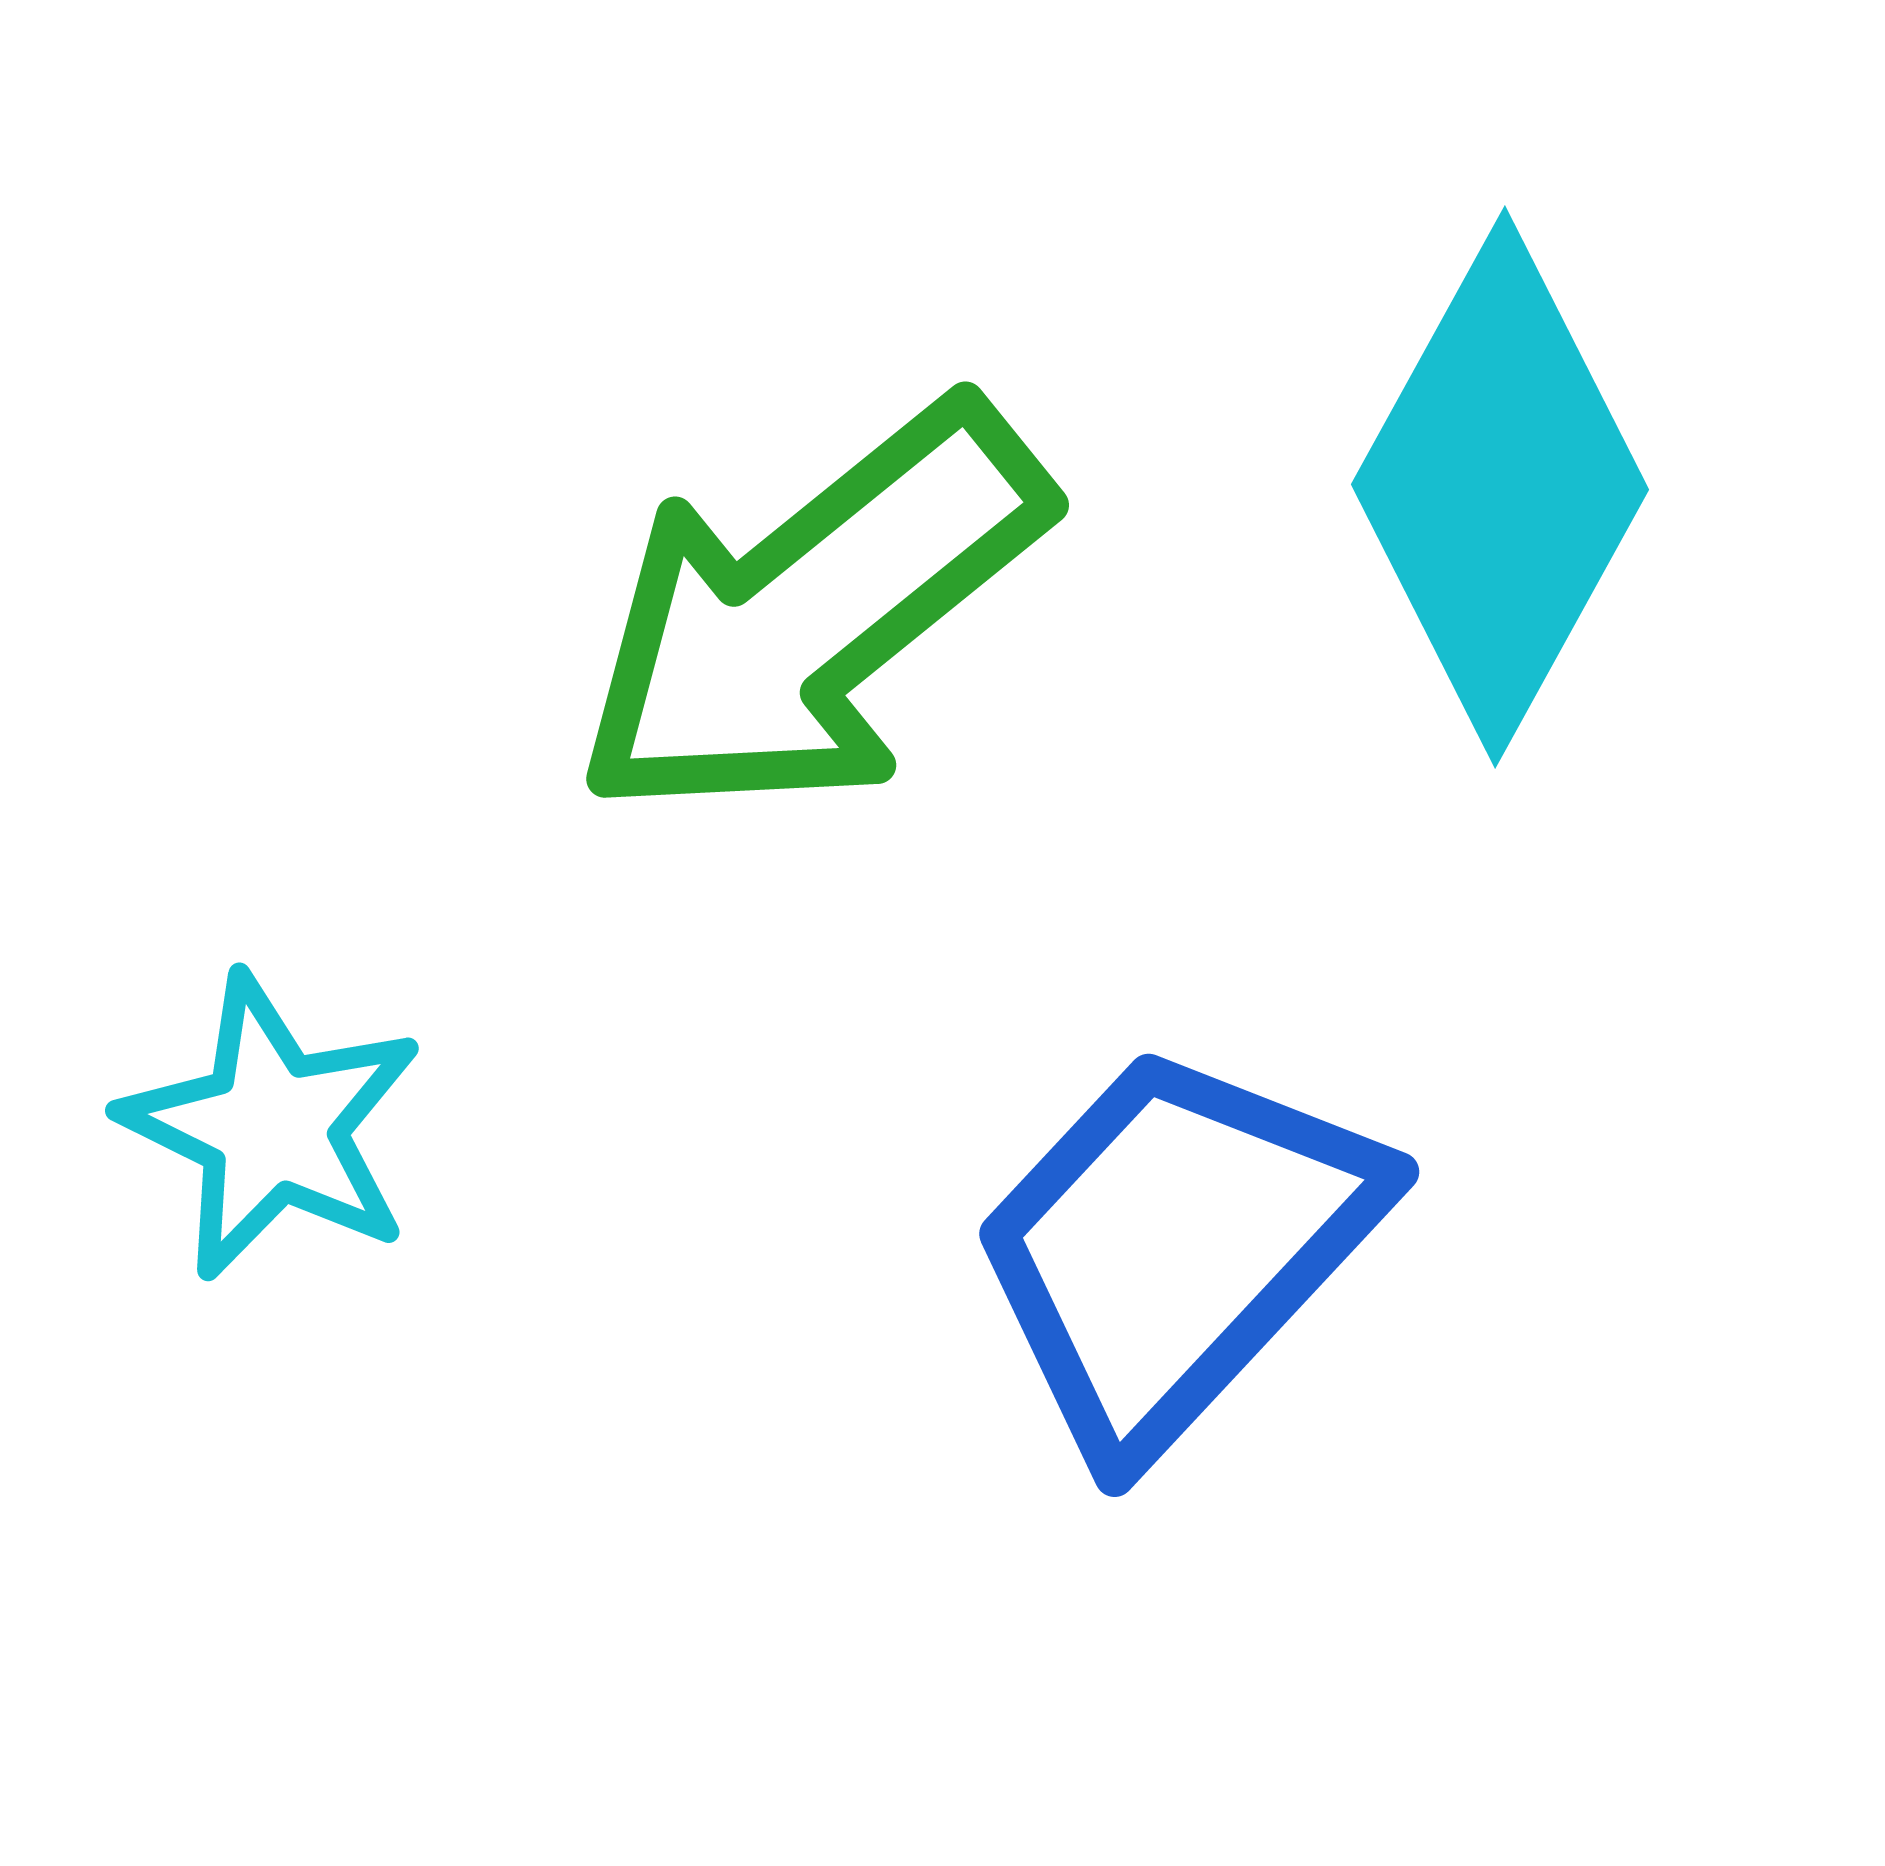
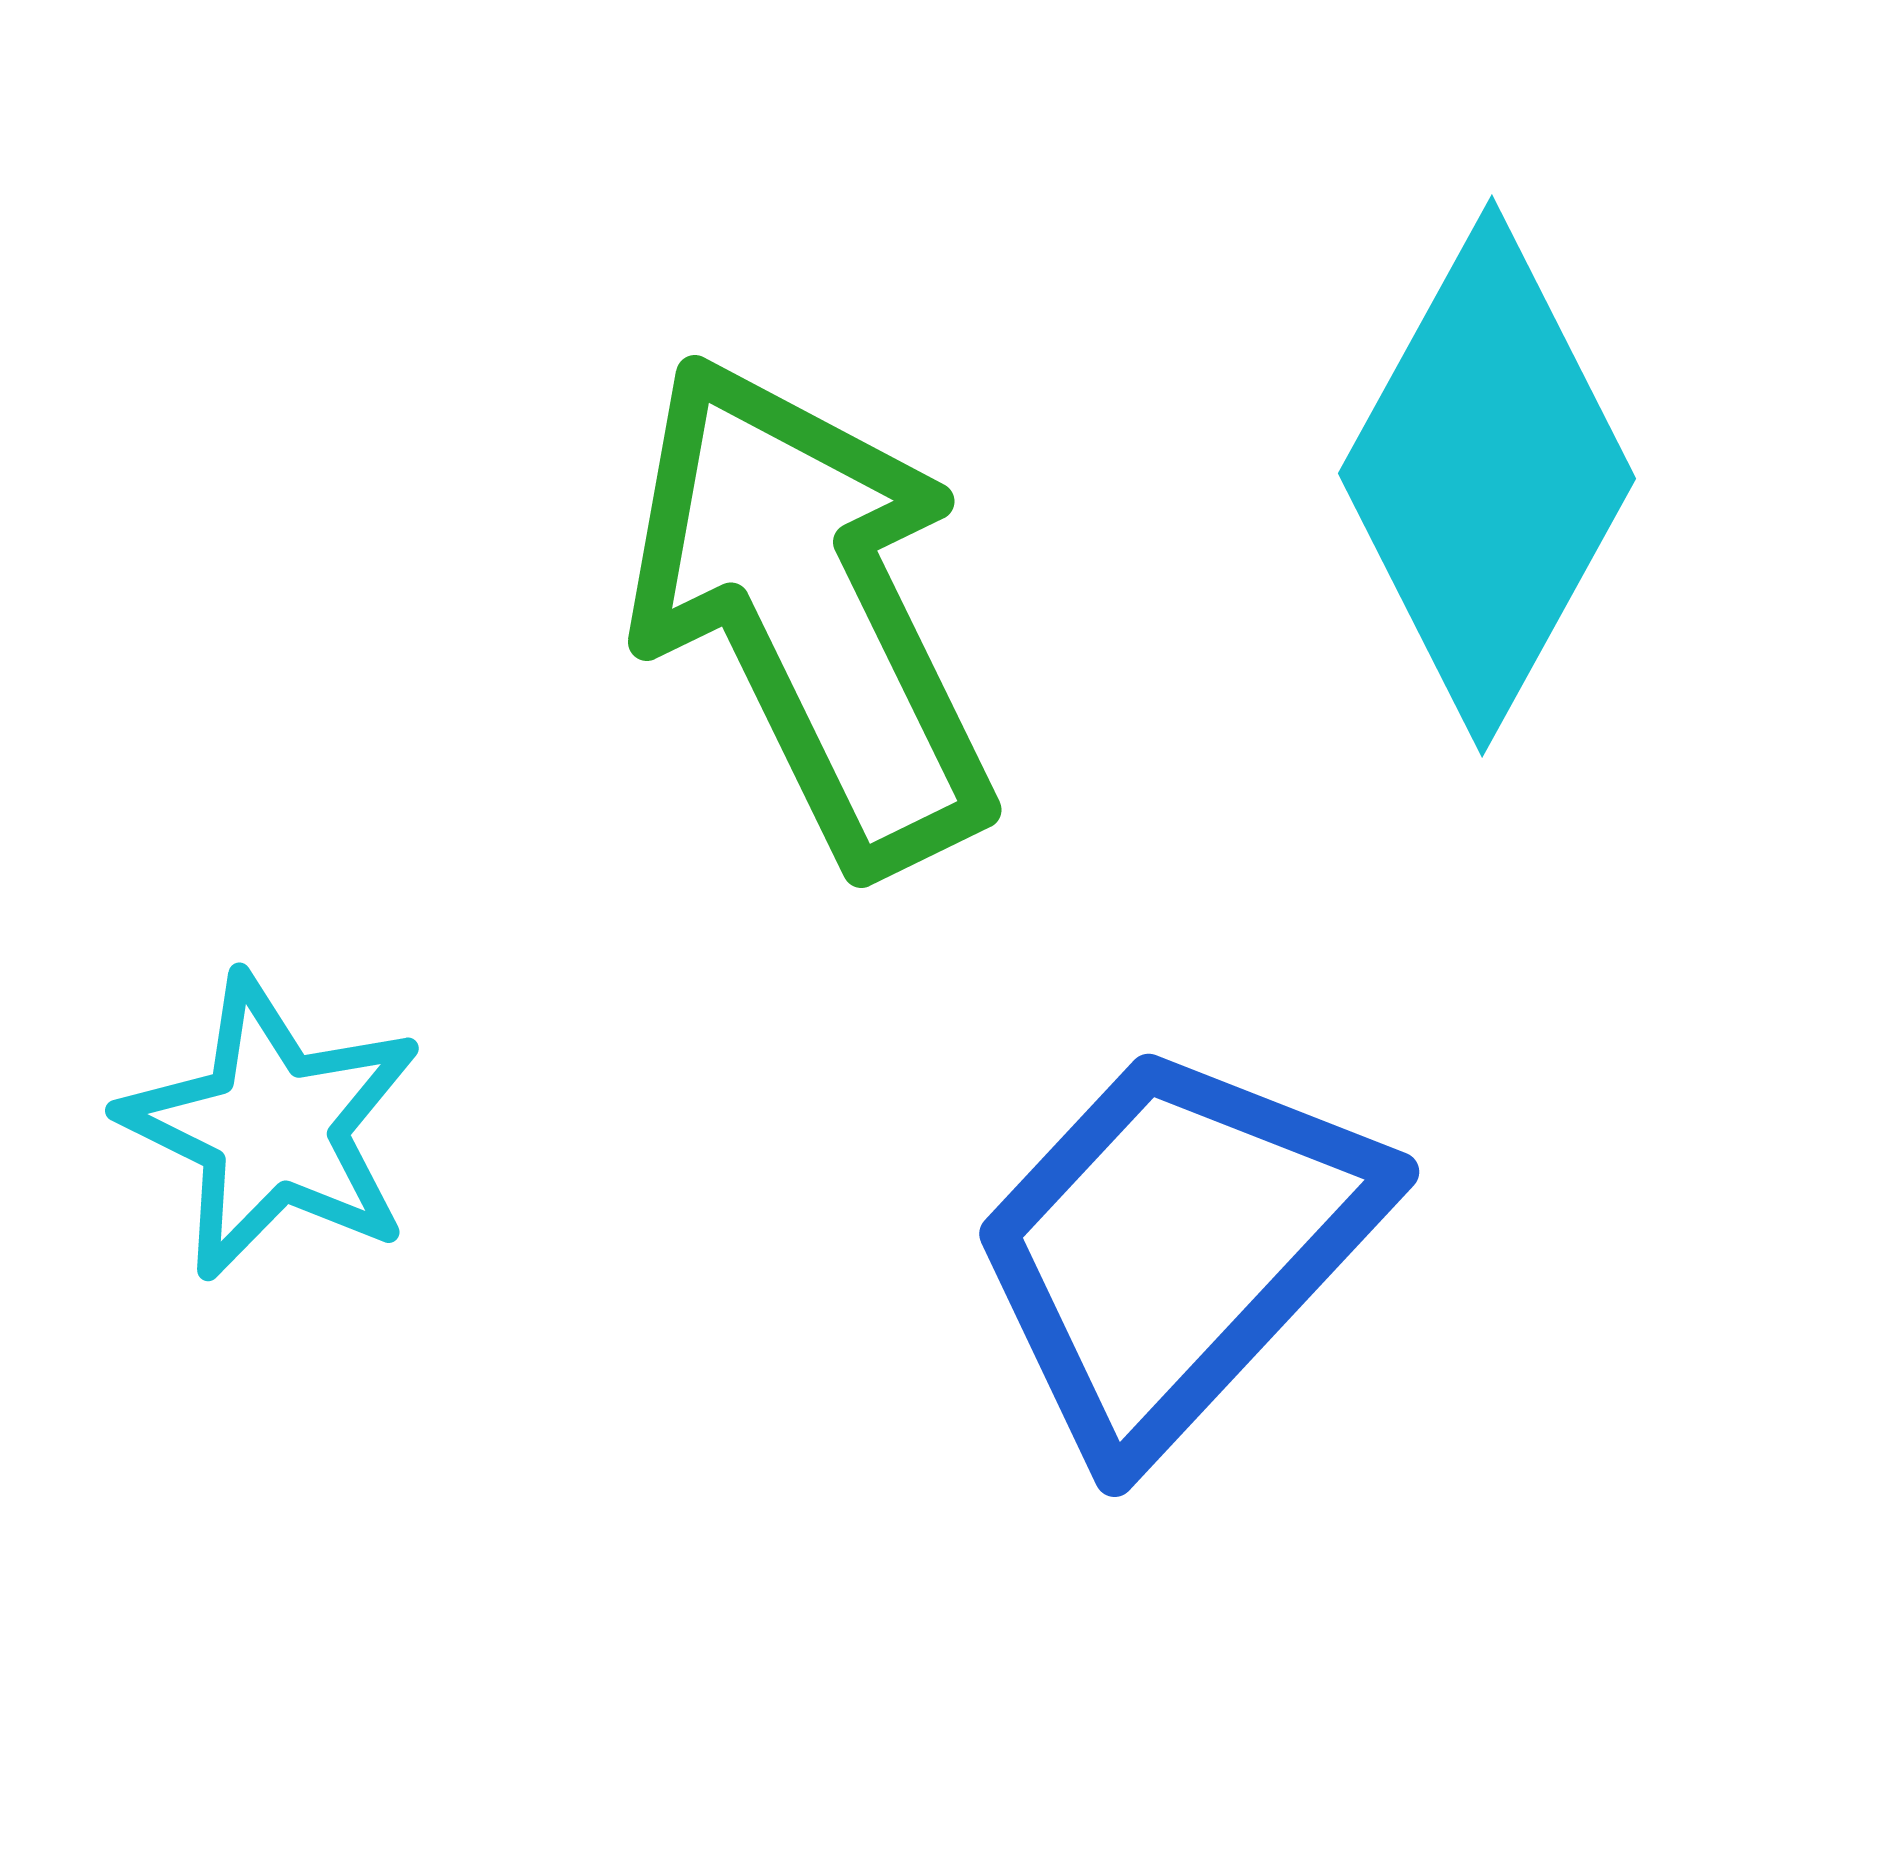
cyan diamond: moved 13 px left, 11 px up
green arrow: rotated 103 degrees clockwise
